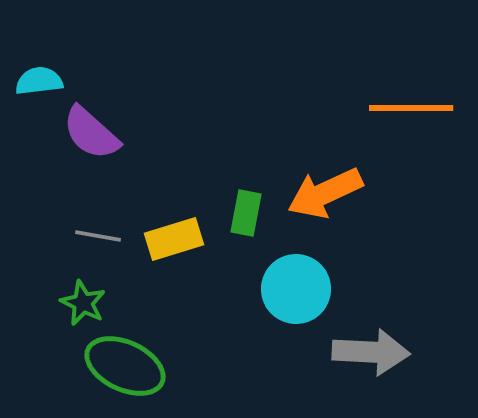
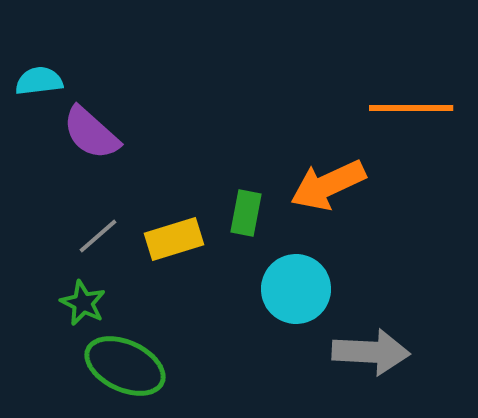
orange arrow: moved 3 px right, 8 px up
gray line: rotated 51 degrees counterclockwise
